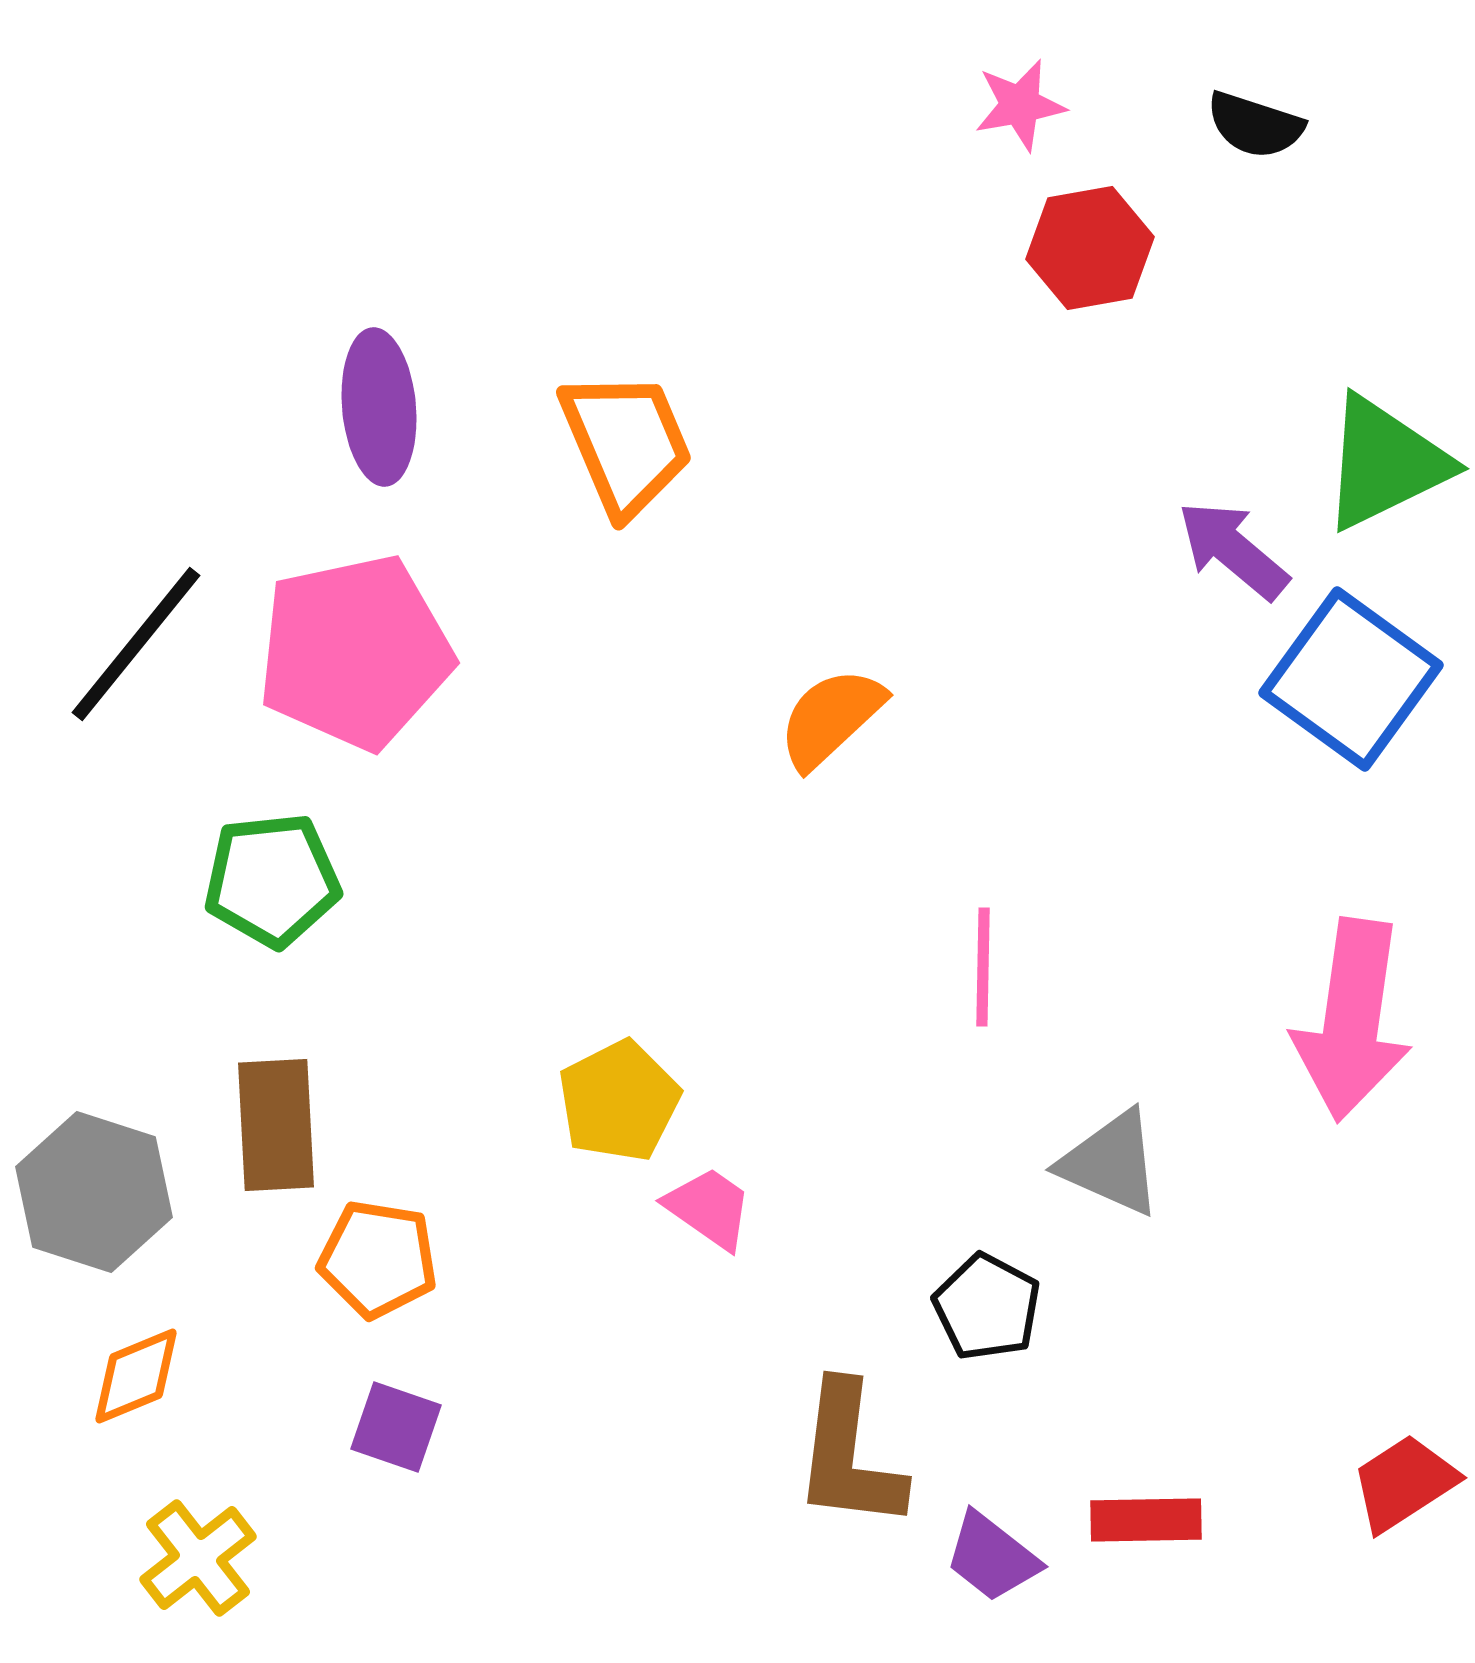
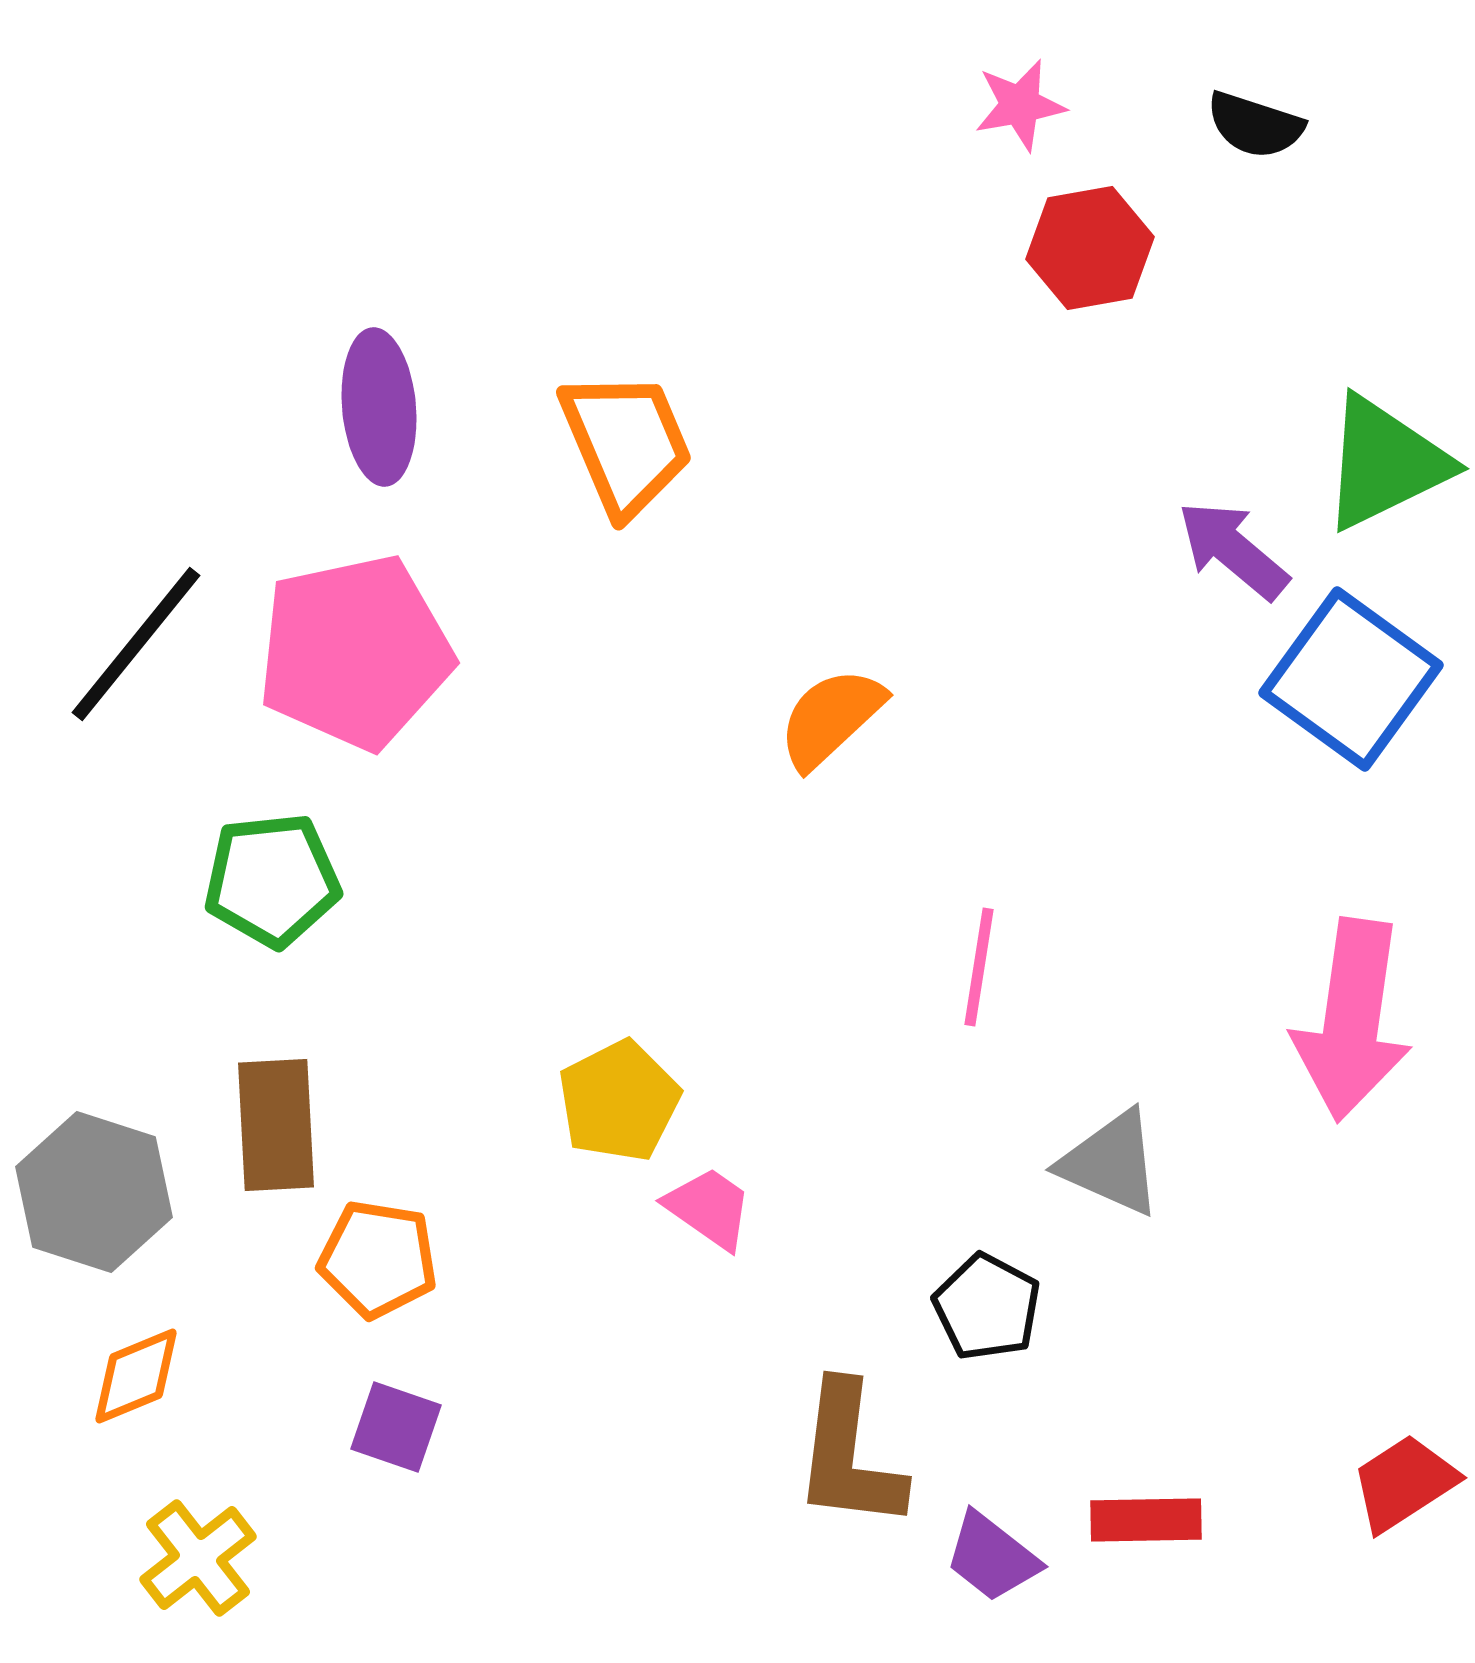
pink line: moved 4 px left; rotated 8 degrees clockwise
